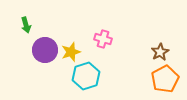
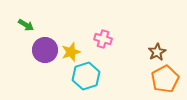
green arrow: rotated 42 degrees counterclockwise
brown star: moved 3 px left
